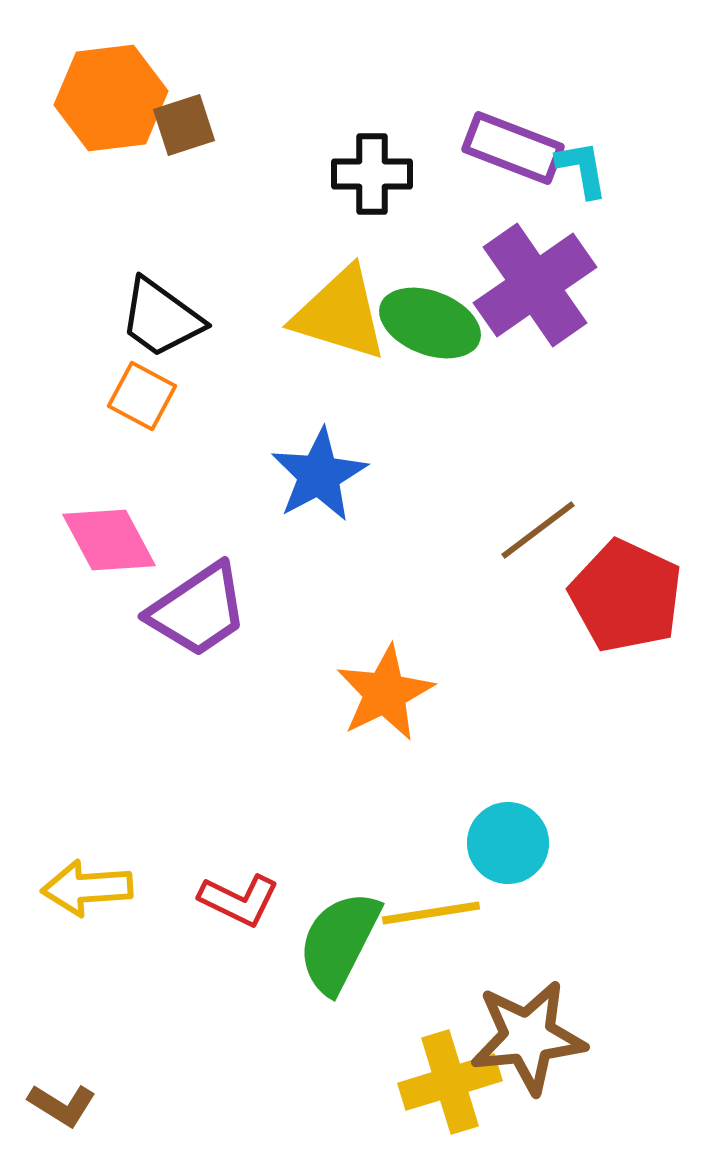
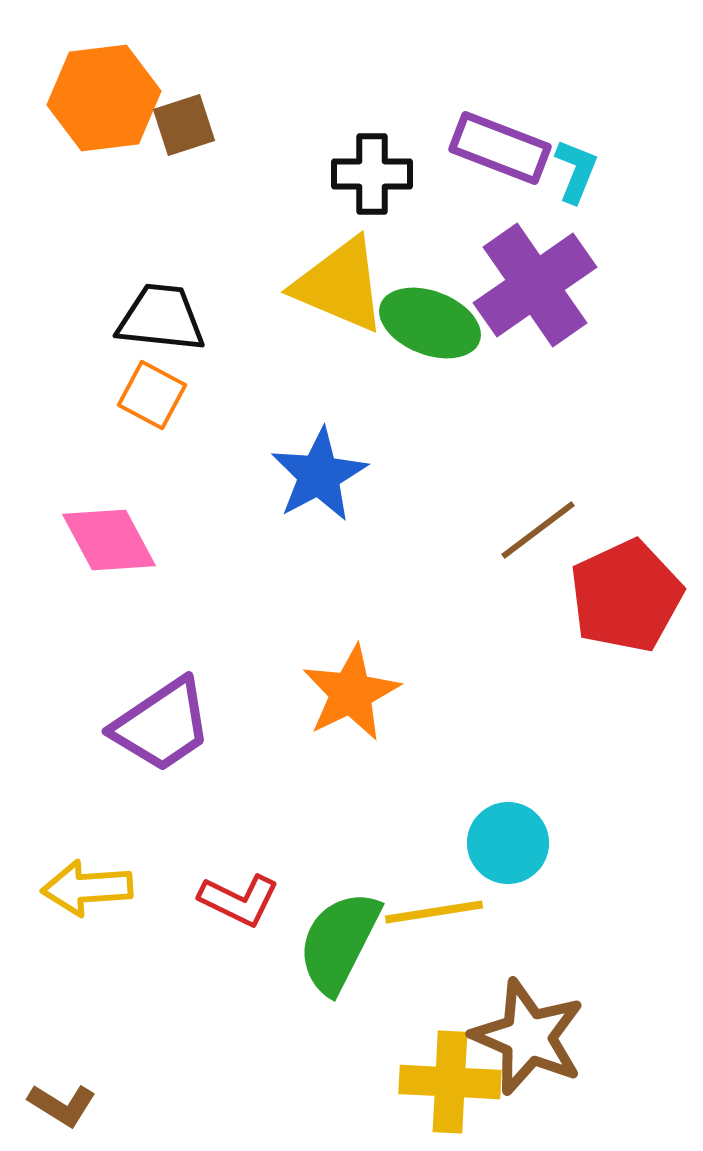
orange hexagon: moved 7 px left
purple rectangle: moved 13 px left
cyan L-shape: moved 6 px left, 2 px down; rotated 32 degrees clockwise
yellow triangle: moved 29 px up; rotated 6 degrees clockwise
black trapezoid: rotated 150 degrees clockwise
orange square: moved 10 px right, 1 px up
red pentagon: rotated 22 degrees clockwise
purple trapezoid: moved 36 px left, 115 px down
orange star: moved 34 px left
yellow line: moved 3 px right, 1 px up
brown star: rotated 29 degrees clockwise
yellow cross: rotated 20 degrees clockwise
